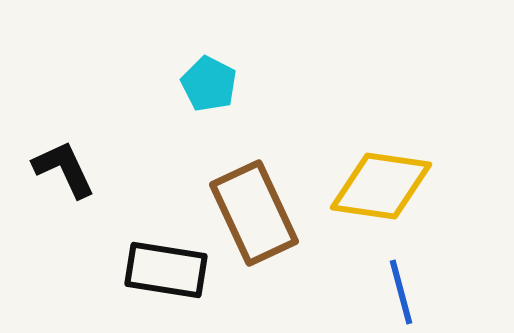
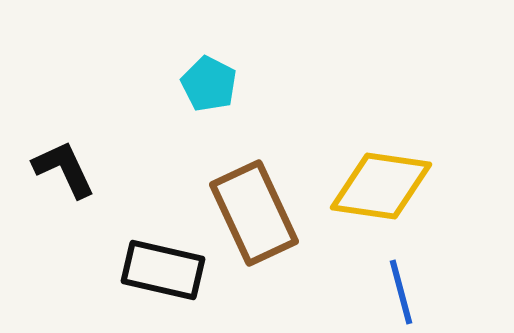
black rectangle: moved 3 px left; rotated 4 degrees clockwise
